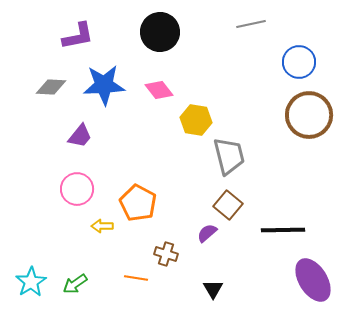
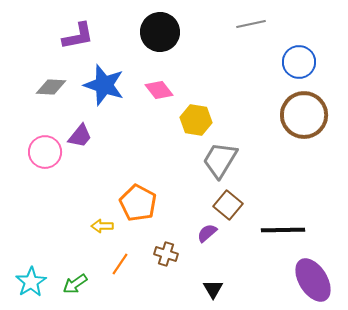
blue star: rotated 21 degrees clockwise
brown circle: moved 5 px left
gray trapezoid: moved 9 px left, 4 px down; rotated 135 degrees counterclockwise
pink circle: moved 32 px left, 37 px up
orange line: moved 16 px left, 14 px up; rotated 65 degrees counterclockwise
